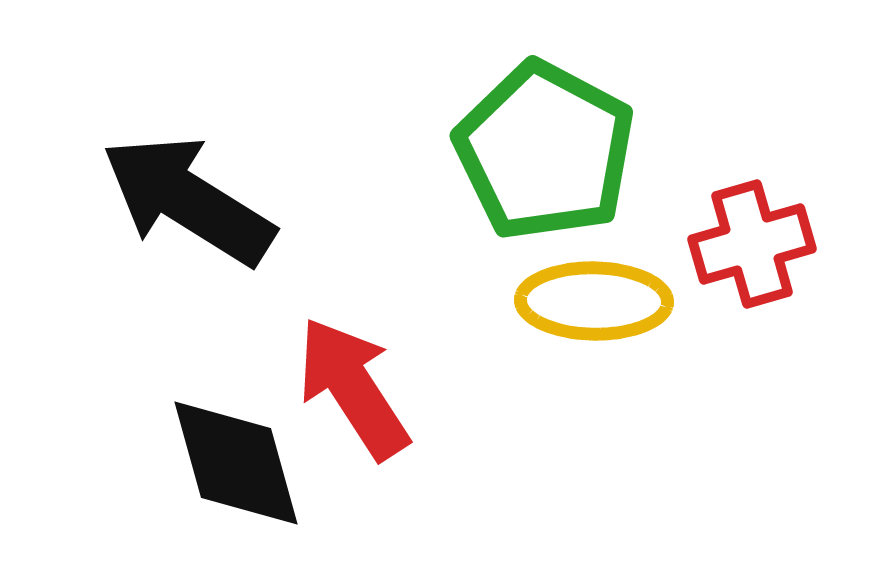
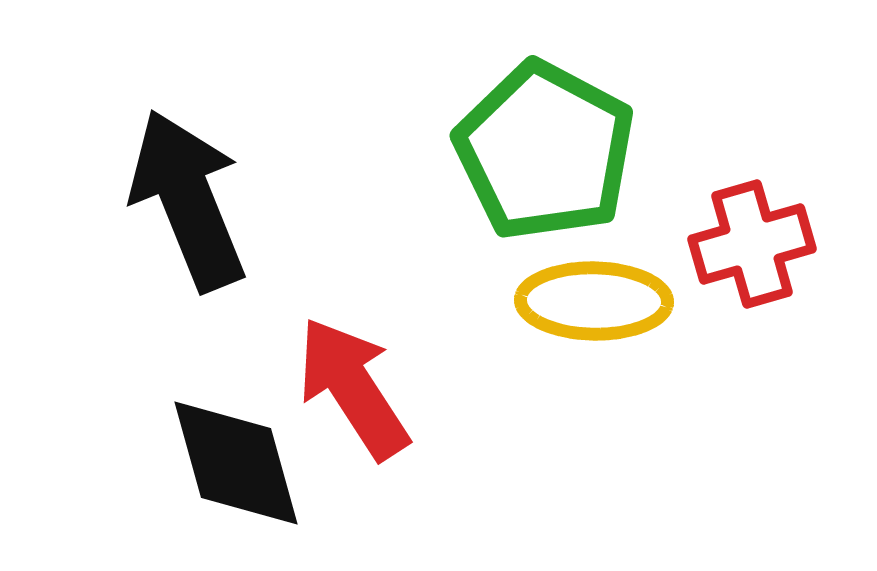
black arrow: rotated 36 degrees clockwise
